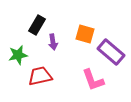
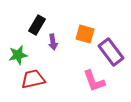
purple rectangle: rotated 12 degrees clockwise
red trapezoid: moved 7 px left, 3 px down
pink L-shape: moved 1 px right, 1 px down
